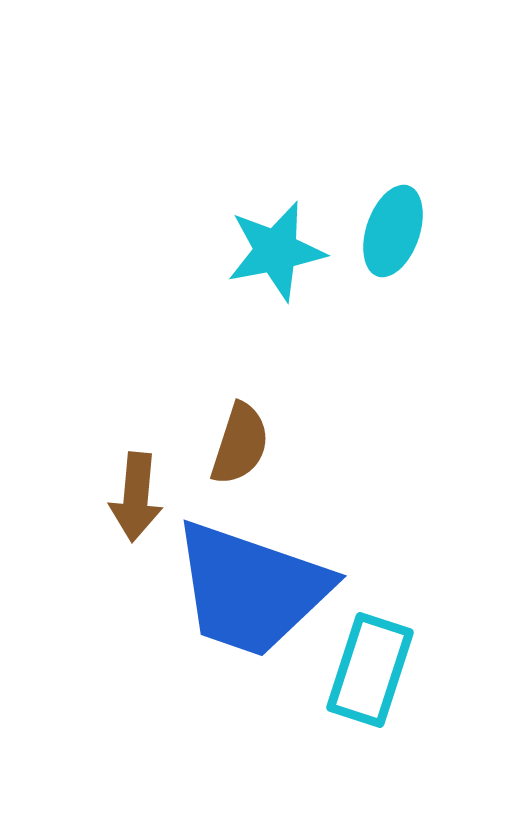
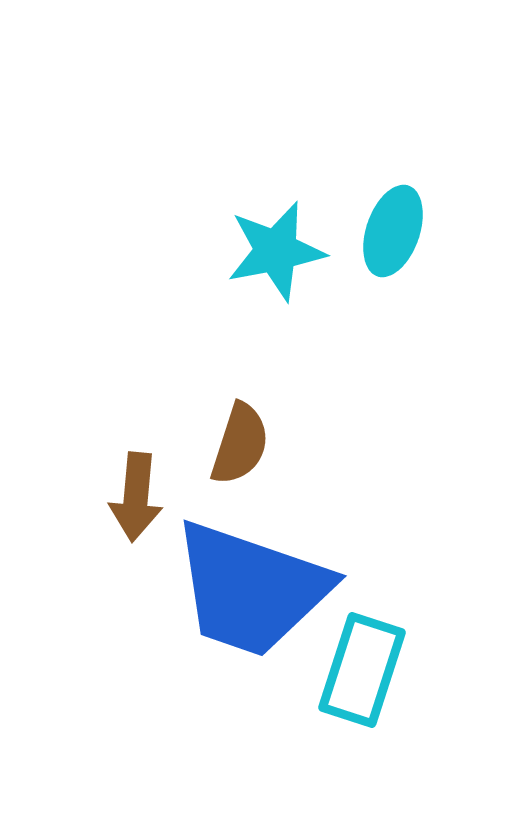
cyan rectangle: moved 8 px left
